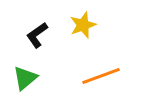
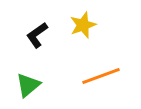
green triangle: moved 3 px right, 7 px down
